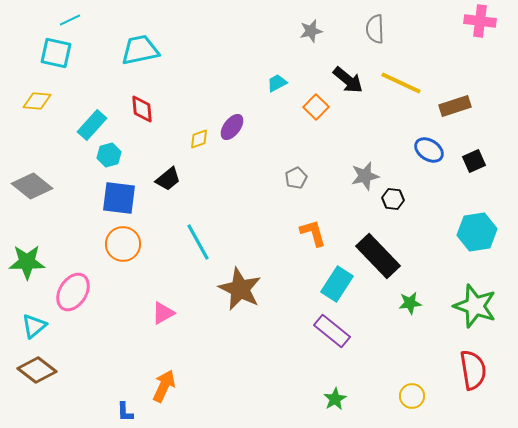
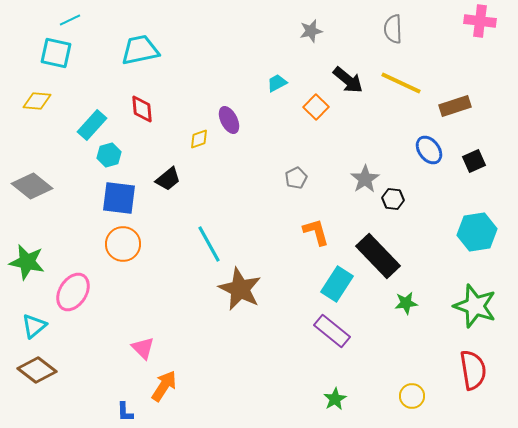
gray semicircle at (375, 29): moved 18 px right
purple ellipse at (232, 127): moved 3 px left, 7 px up; rotated 64 degrees counterclockwise
blue ellipse at (429, 150): rotated 20 degrees clockwise
gray star at (365, 176): moved 3 px down; rotated 20 degrees counterclockwise
orange L-shape at (313, 233): moved 3 px right, 1 px up
cyan line at (198, 242): moved 11 px right, 2 px down
green star at (27, 262): rotated 12 degrees clockwise
green star at (410, 303): moved 4 px left
pink triangle at (163, 313): moved 20 px left, 35 px down; rotated 45 degrees counterclockwise
orange arrow at (164, 386): rotated 8 degrees clockwise
